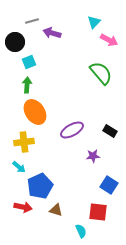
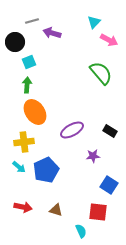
blue pentagon: moved 6 px right, 16 px up
